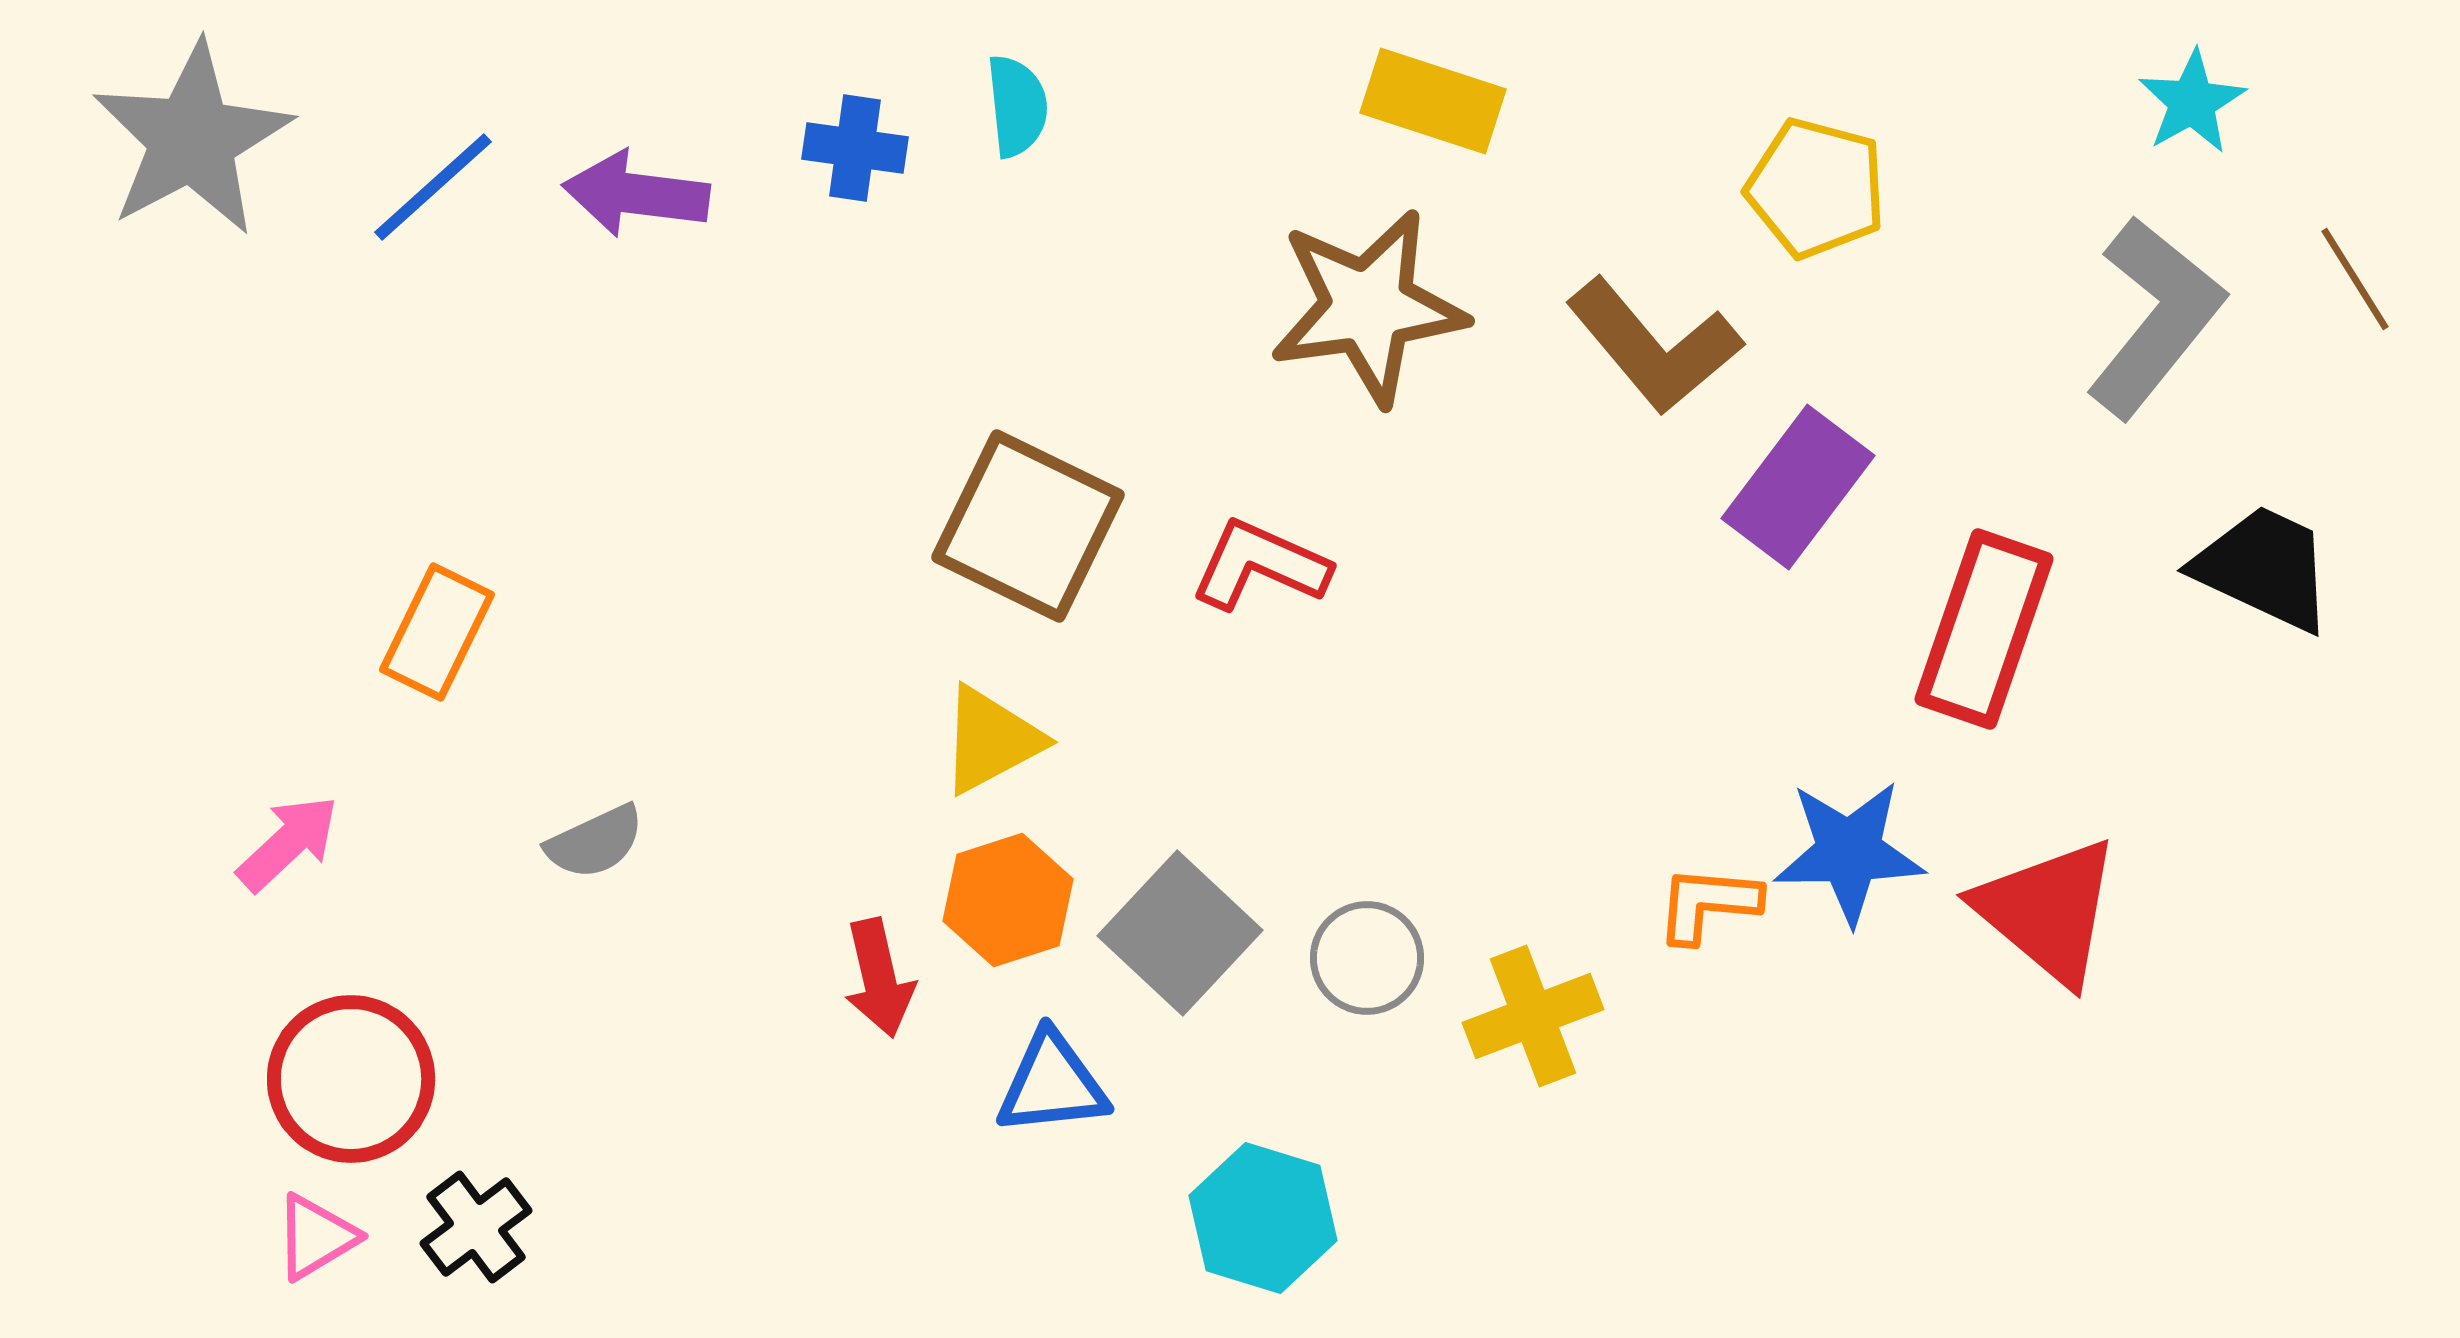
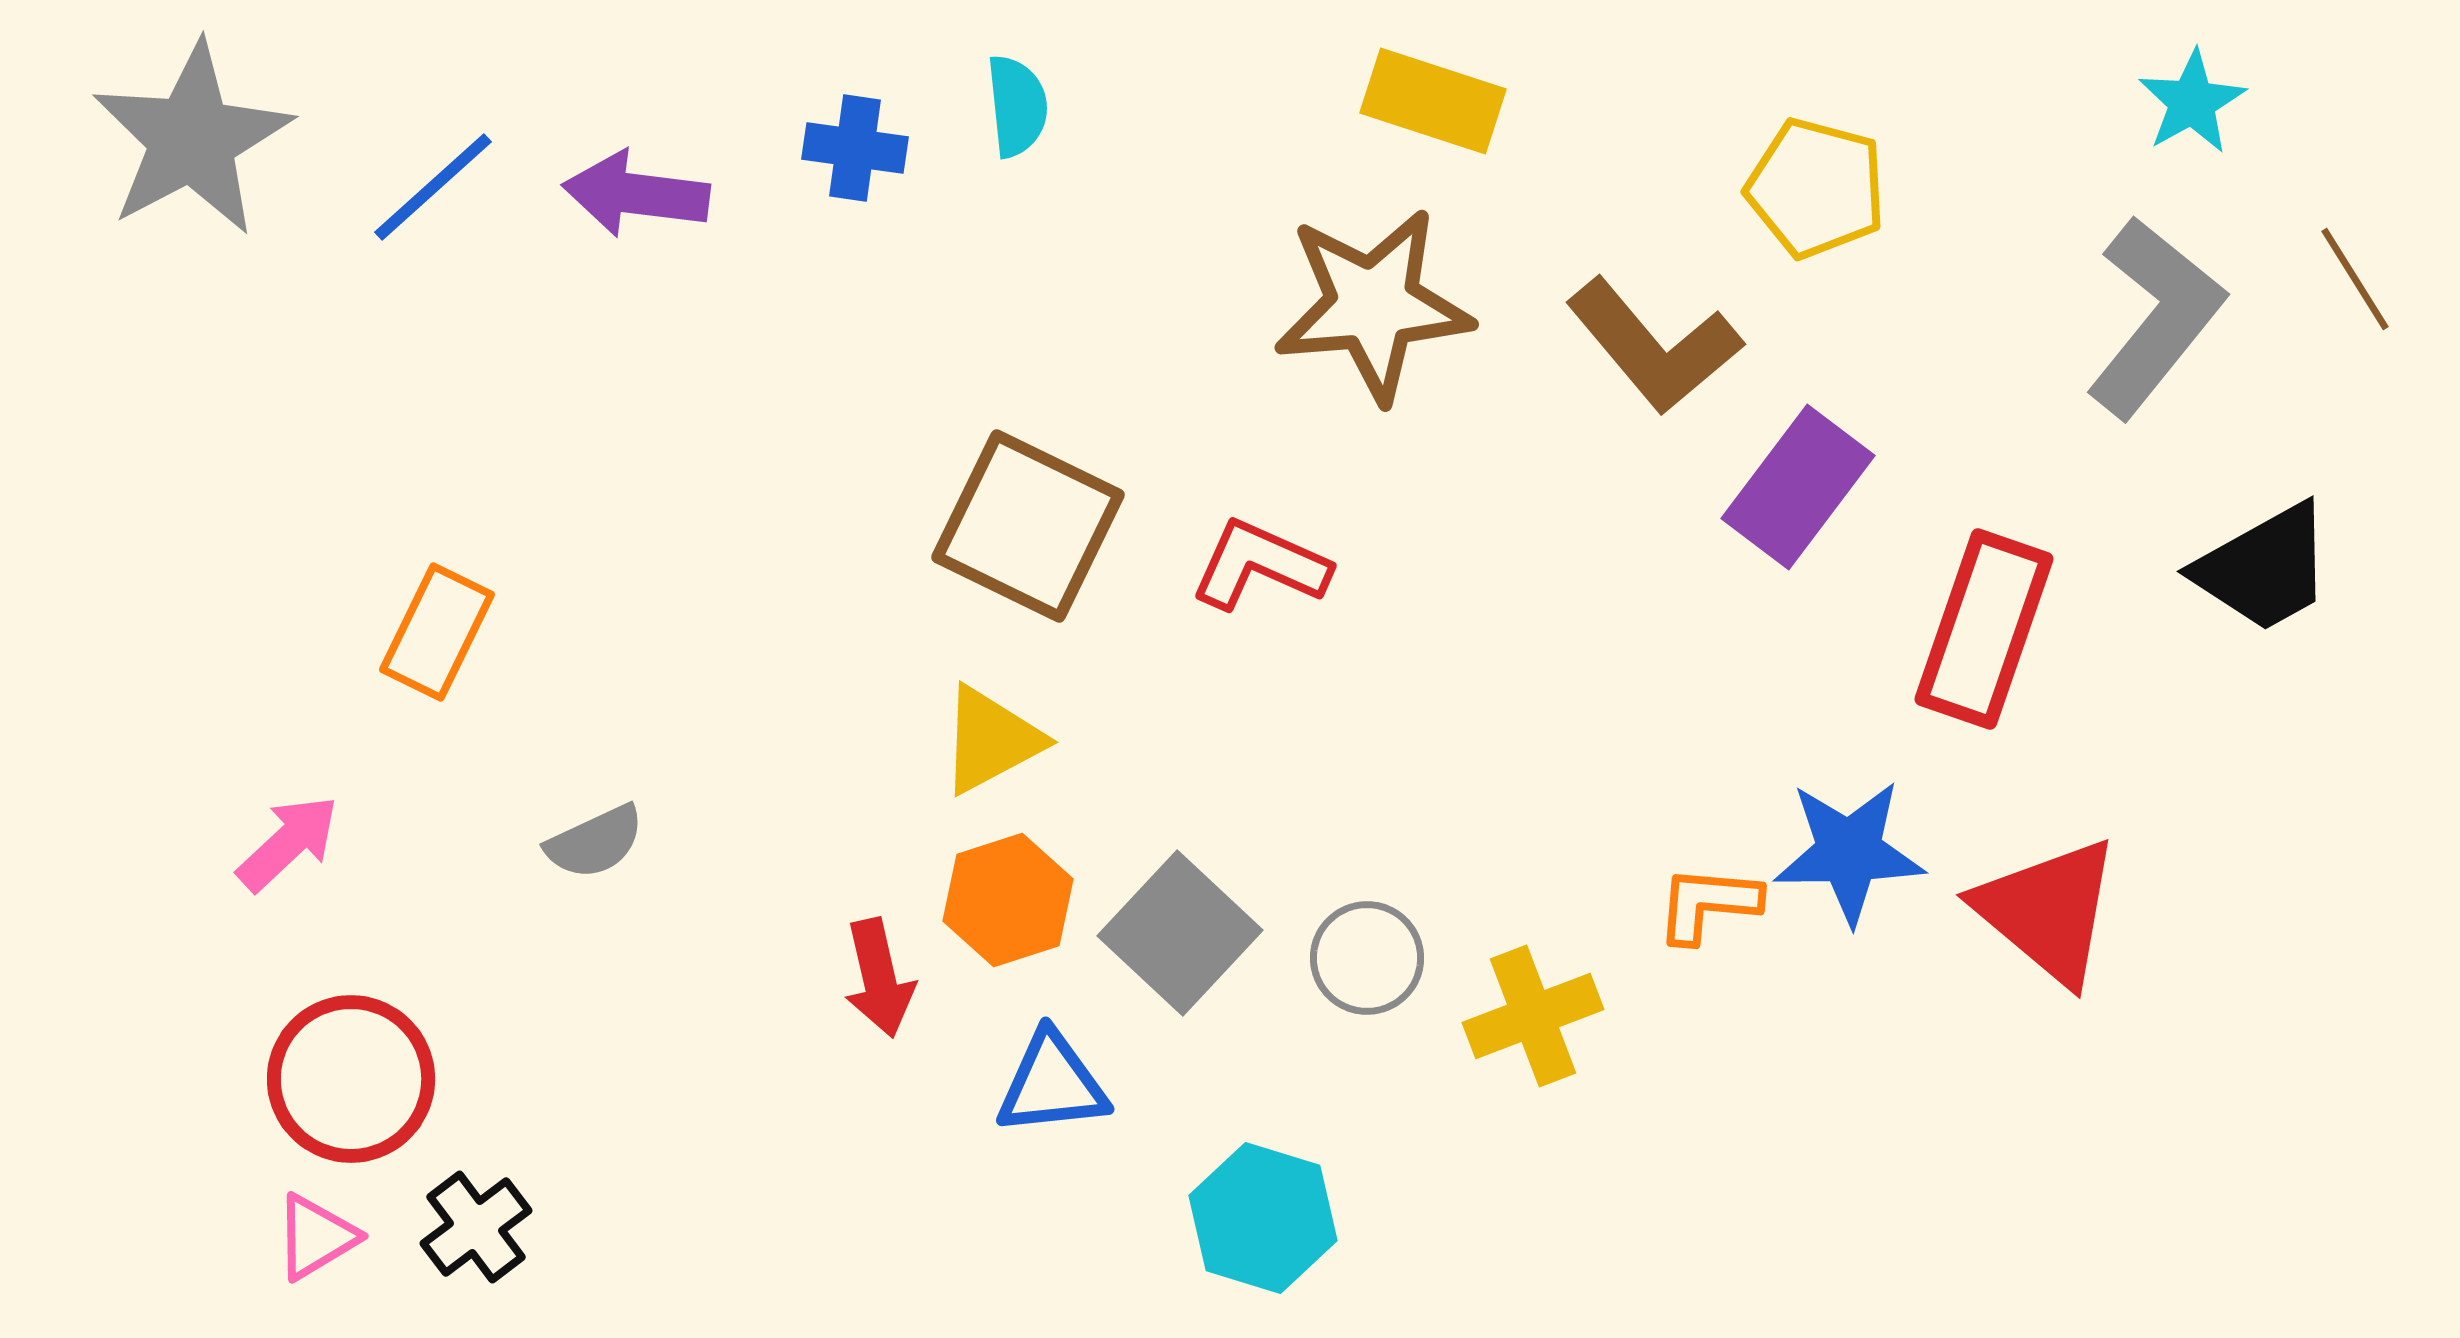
brown star: moved 5 px right, 2 px up; rotated 3 degrees clockwise
black trapezoid: rotated 126 degrees clockwise
